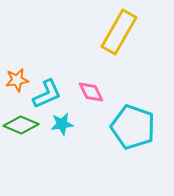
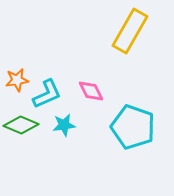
yellow rectangle: moved 11 px right, 1 px up
pink diamond: moved 1 px up
cyan star: moved 2 px right, 1 px down
